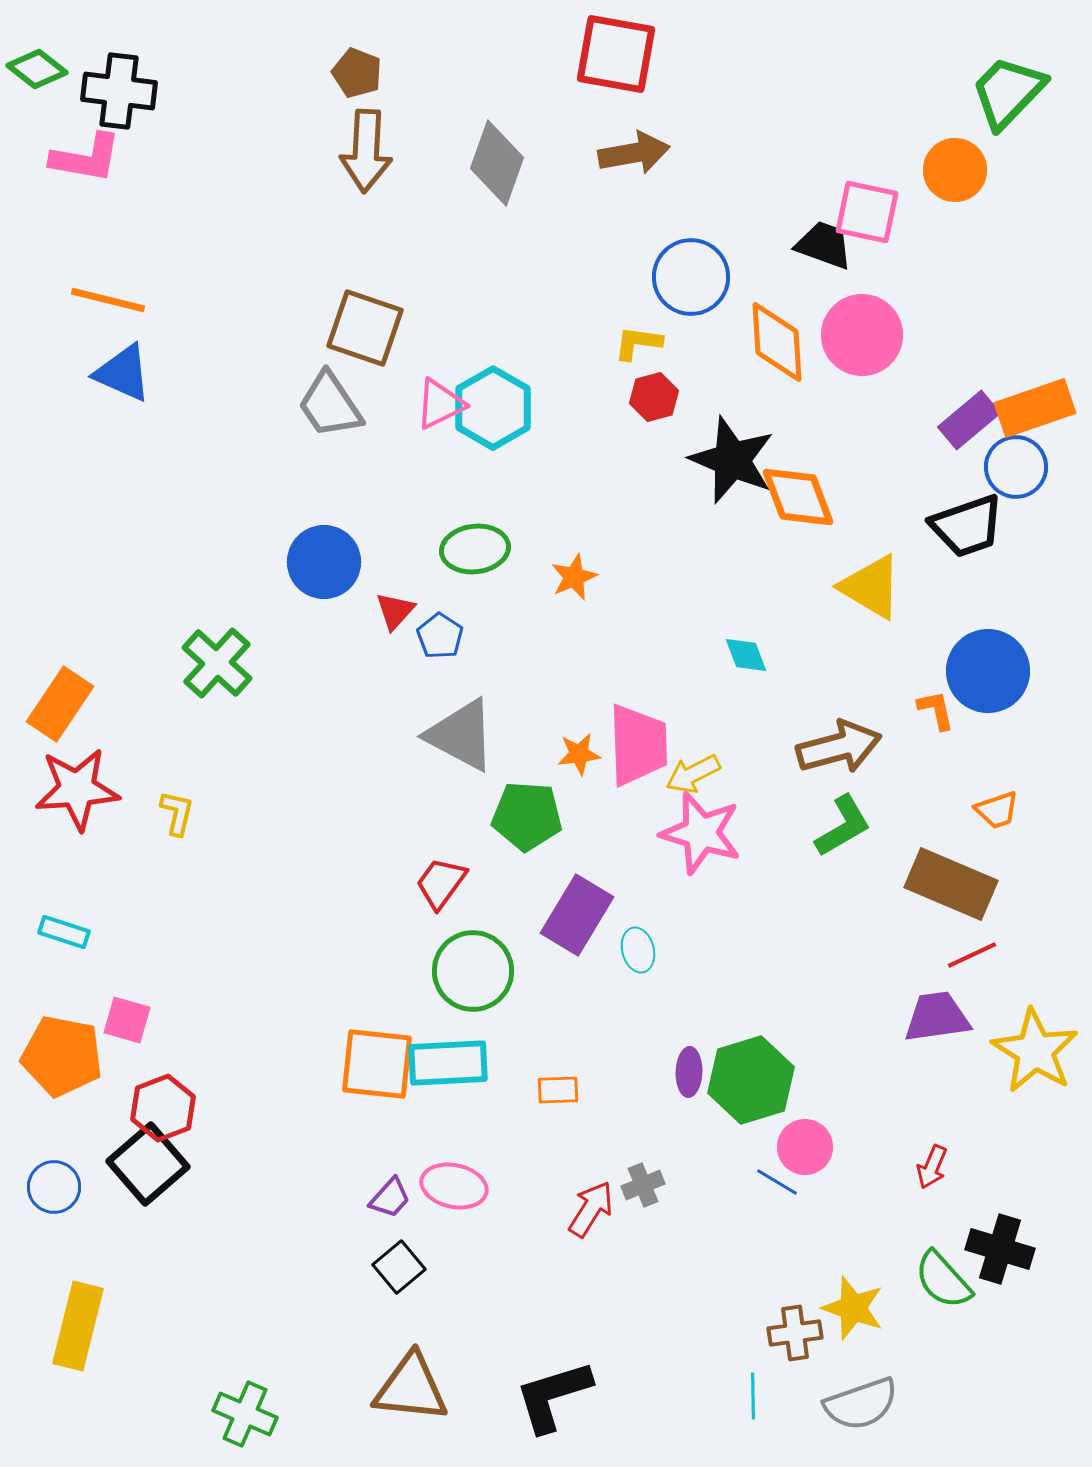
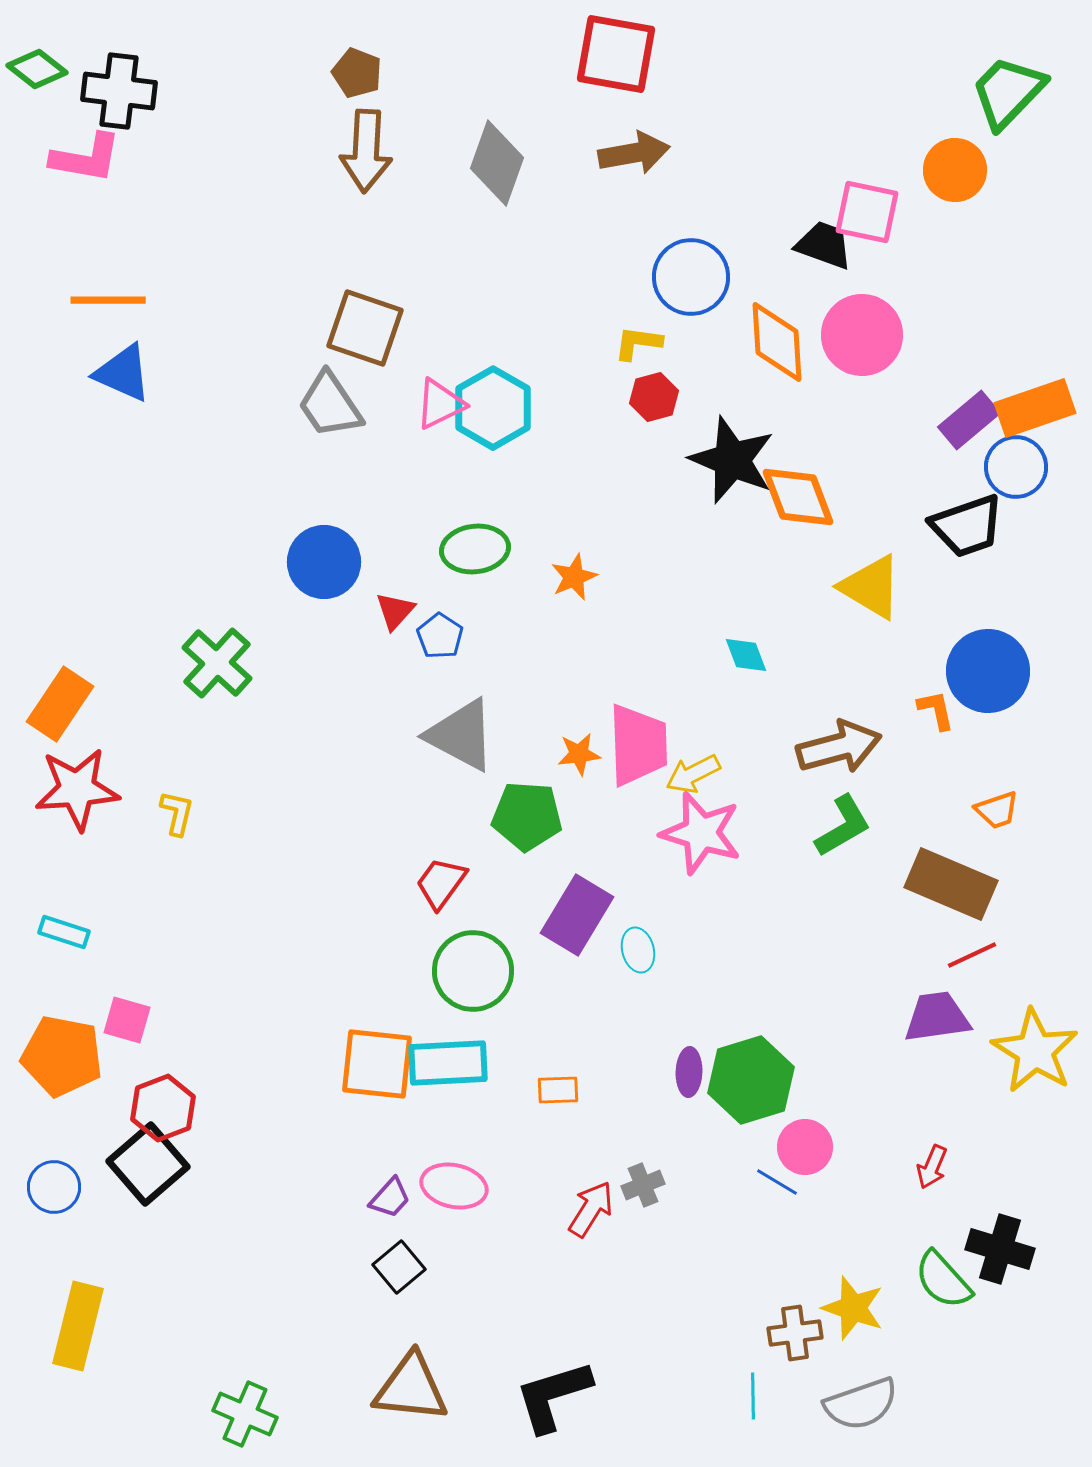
orange line at (108, 300): rotated 14 degrees counterclockwise
